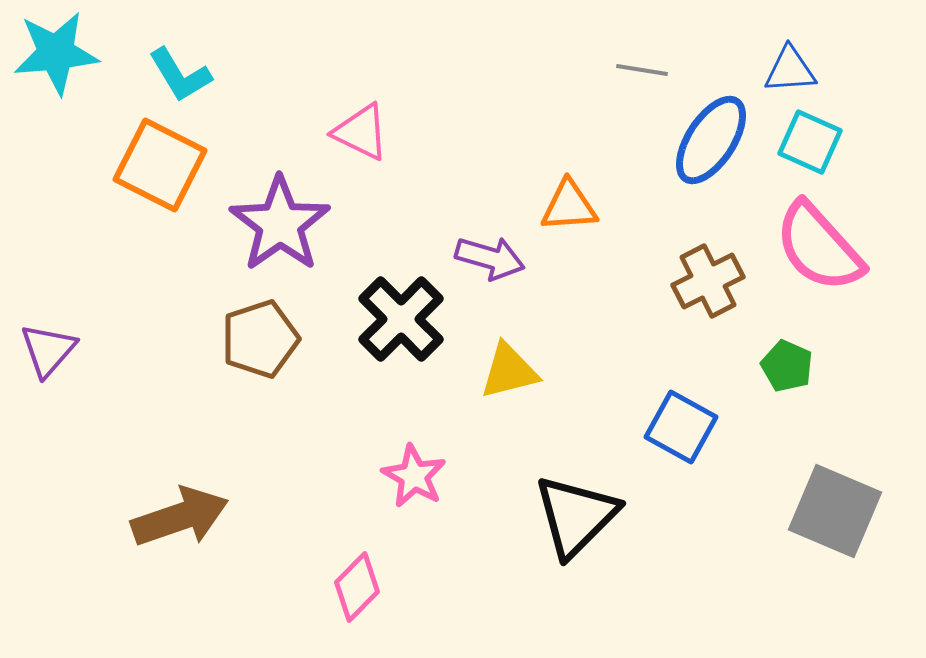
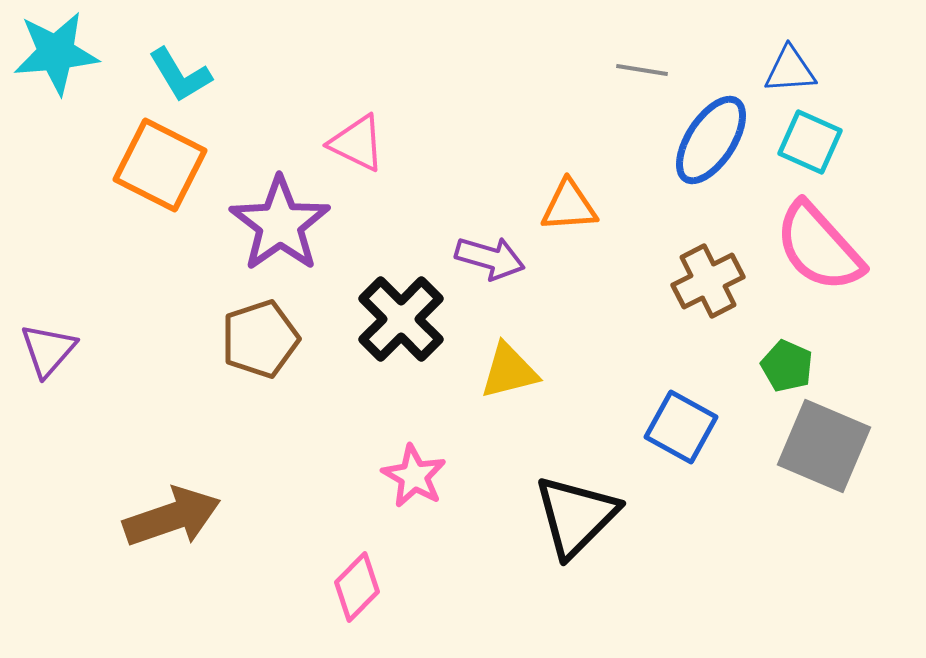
pink triangle: moved 4 px left, 11 px down
gray square: moved 11 px left, 65 px up
brown arrow: moved 8 px left
